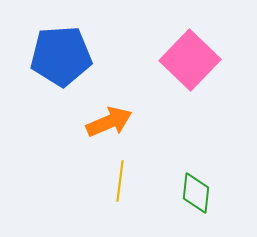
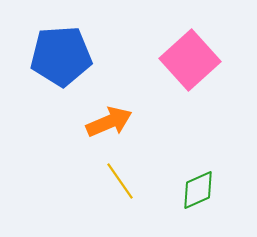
pink square: rotated 4 degrees clockwise
yellow line: rotated 42 degrees counterclockwise
green diamond: moved 2 px right, 3 px up; rotated 60 degrees clockwise
